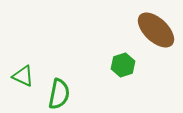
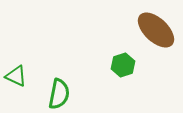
green triangle: moved 7 px left
